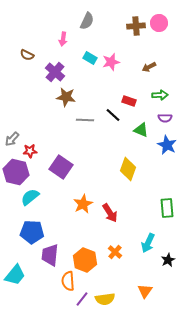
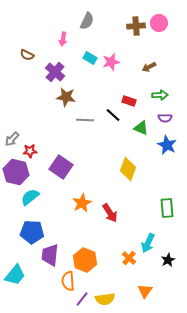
green triangle: moved 2 px up
orange star: moved 1 px left, 1 px up
orange cross: moved 14 px right, 6 px down
